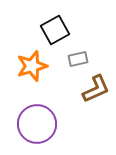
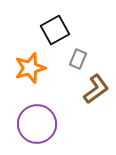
gray rectangle: rotated 54 degrees counterclockwise
orange star: moved 2 px left, 2 px down
brown L-shape: rotated 12 degrees counterclockwise
